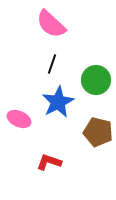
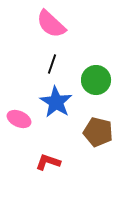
blue star: moved 2 px left; rotated 12 degrees counterclockwise
red L-shape: moved 1 px left
